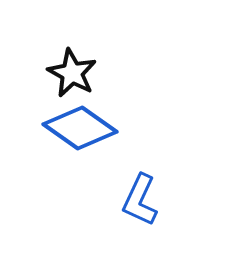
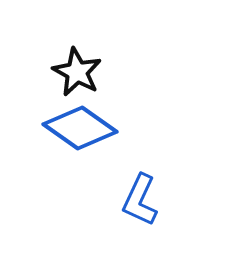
black star: moved 5 px right, 1 px up
